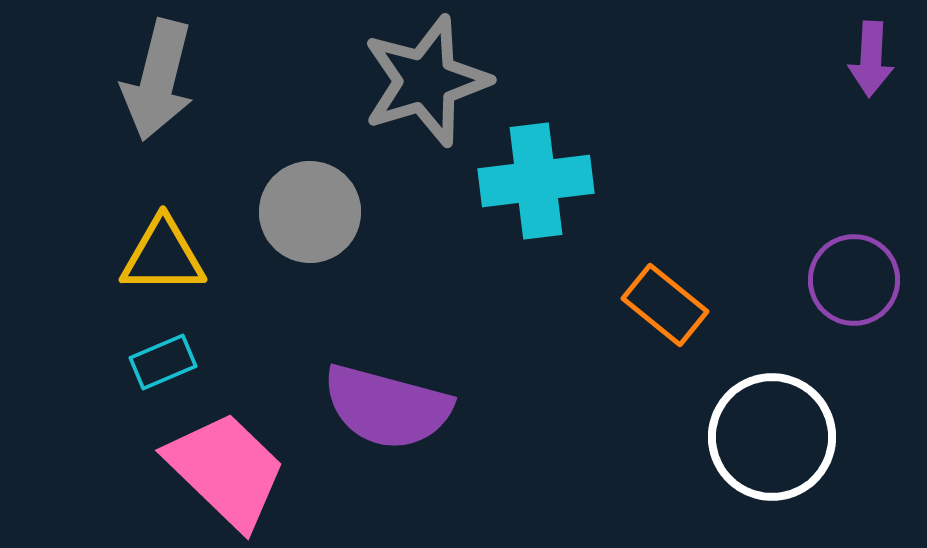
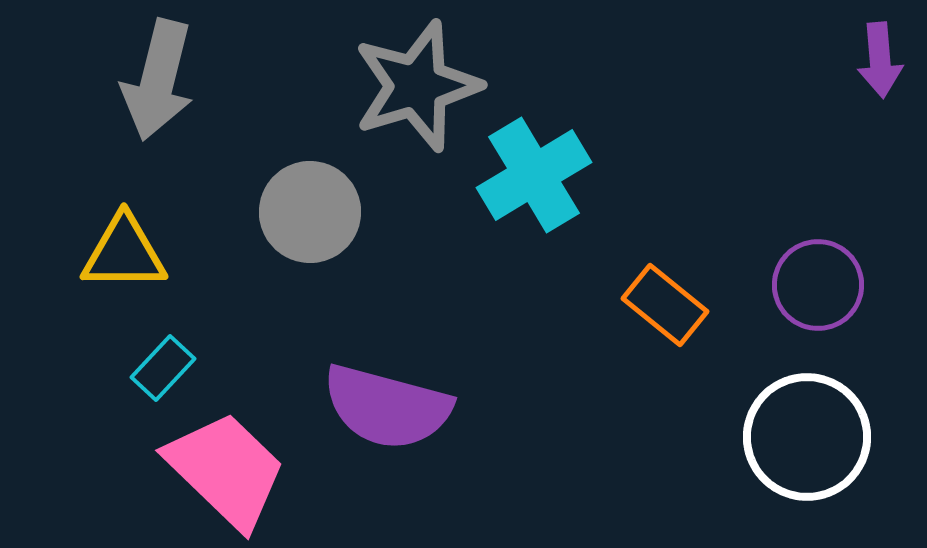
purple arrow: moved 9 px right, 1 px down; rotated 8 degrees counterclockwise
gray star: moved 9 px left, 5 px down
cyan cross: moved 2 px left, 6 px up; rotated 24 degrees counterclockwise
yellow triangle: moved 39 px left, 3 px up
purple circle: moved 36 px left, 5 px down
cyan rectangle: moved 6 px down; rotated 24 degrees counterclockwise
white circle: moved 35 px right
